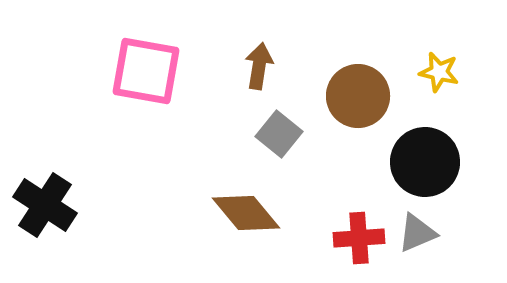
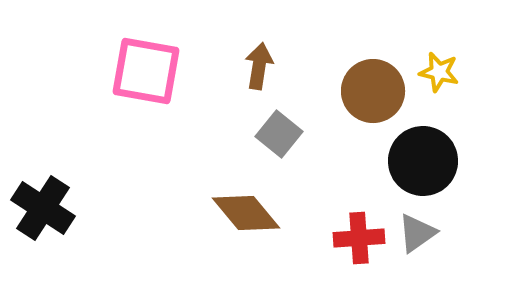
brown circle: moved 15 px right, 5 px up
black circle: moved 2 px left, 1 px up
black cross: moved 2 px left, 3 px down
gray triangle: rotated 12 degrees counterclockwise
